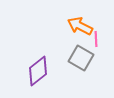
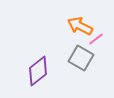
pink line: rotated 56 degrees clockwise
